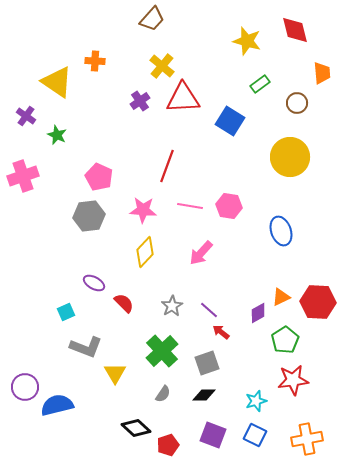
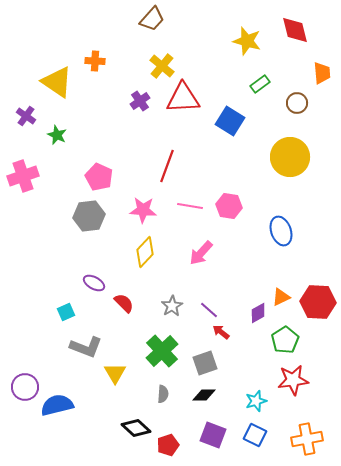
gray square at (207, 363): moved 2 px left
gray semicircle at (163, 394): rotated 30 degrees counterclockwise
